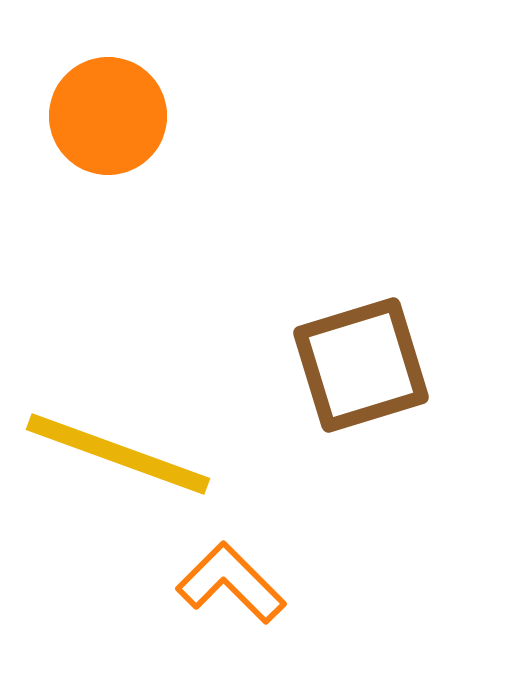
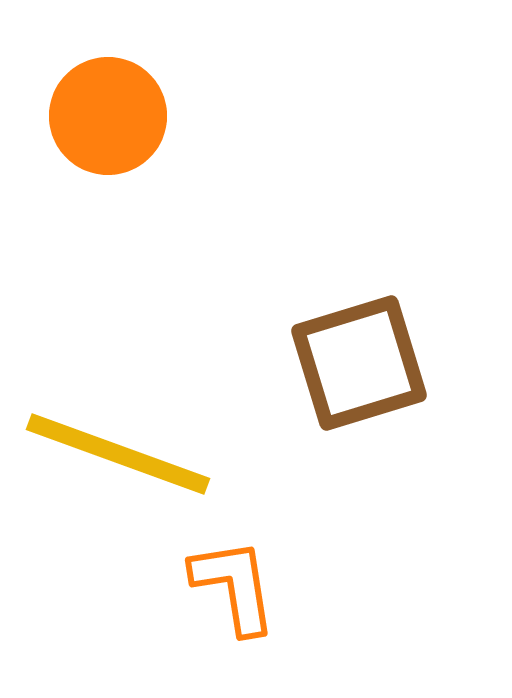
brown square: moved 2 px left, 2 px up
orange L-shape: moved 3 px right, 3 px down; rotated 36 degrees clockwise
